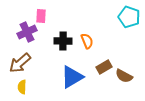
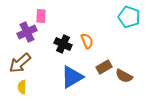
black cross: moved 3 px down; rotated 24 degrees clockwise
